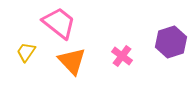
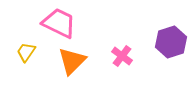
pink trapezoid: rotated 12 degrees counterclockwise
orange triangle: rotated 28 degrees clockwise
